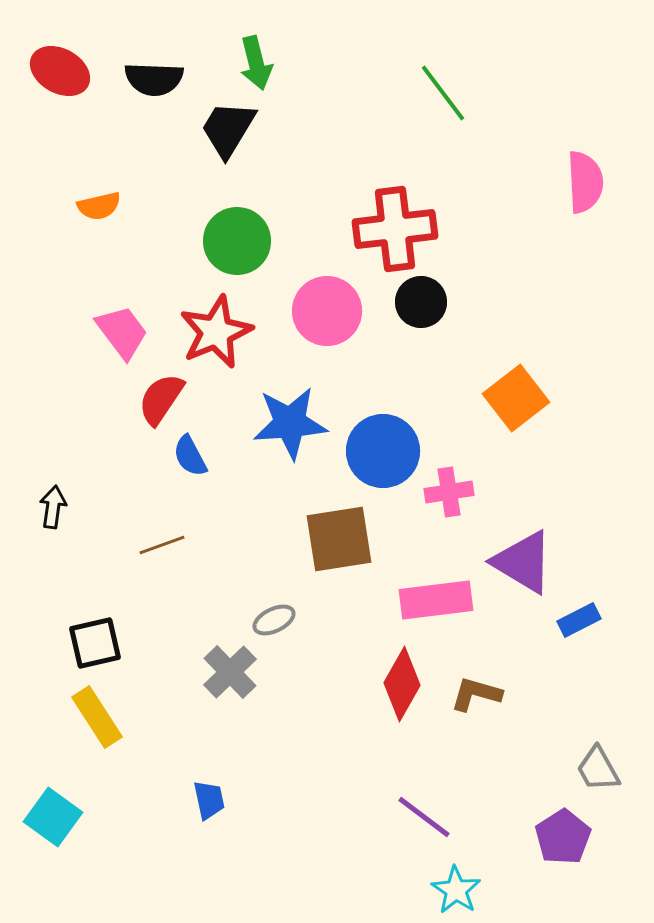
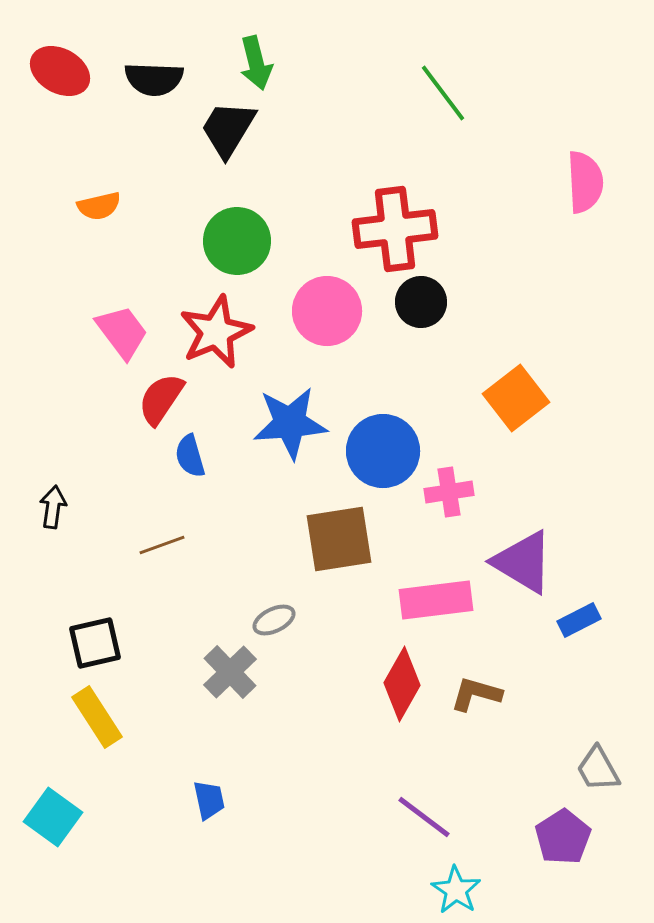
blue semicircle: rotated 12 degrees clockwise
